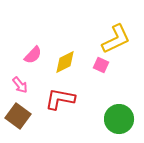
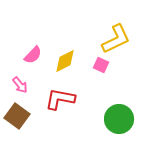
yellow diamond: moved 1 px up
brown square: moved 1 px left
